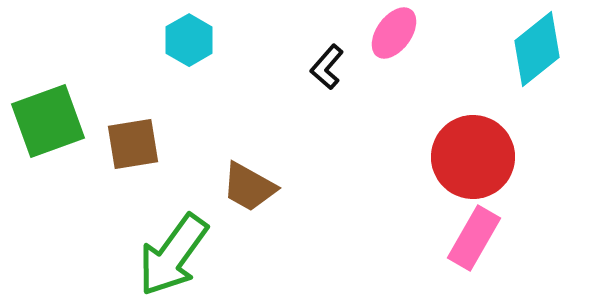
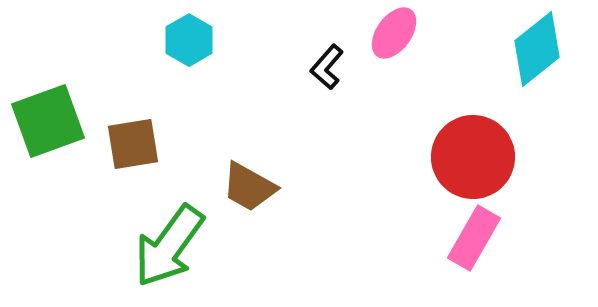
green arrow: moved 4 px left, 9 px up
